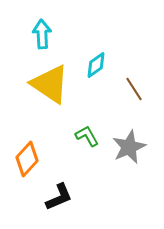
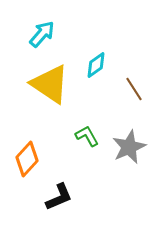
cyan arrow: rotated 44 degrees clockwise
